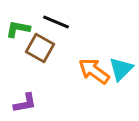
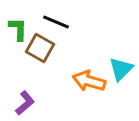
green L-shape: rotated 80 degrees clockwise
orange arrow: moved 5 px left, 10 px down; rotated 20 degrees counterclockwise
purple L-shape: rotated 30 degrees counterclockwise
